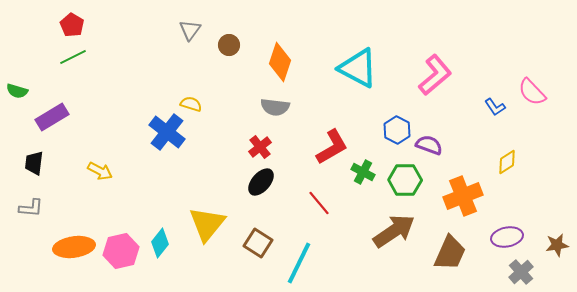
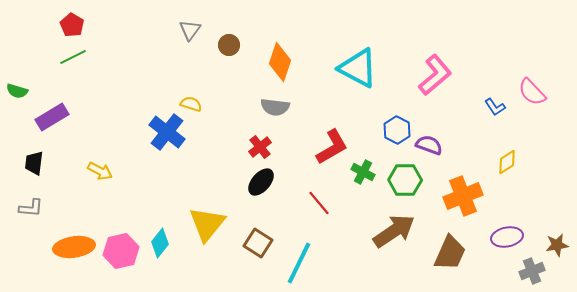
gray cross: moved 11 px right, 1 px up; rotated 20 degrees clockwise
